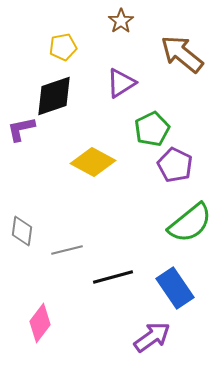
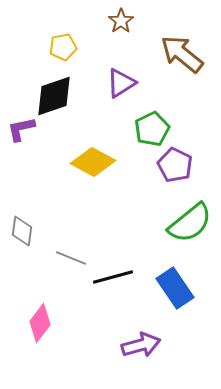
gray line: moved 4 px right, 8 px down; rotated 36 degrees clockwise
purple arrow: moved 11 px left, 8 px down; rotated 21 degrees clockwise
